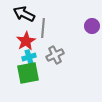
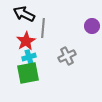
gray cross: moved 12 px right, 1 px down
